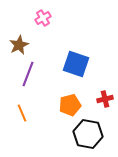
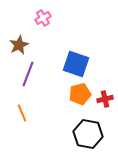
orange pentagon: moved 10 px right, 11 px up
